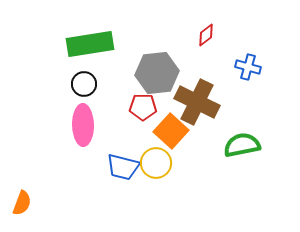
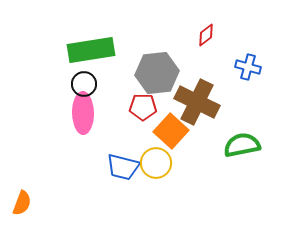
green rectangle: moved 1 px right, 6 px down
pink ellipse: moved 12 px up
